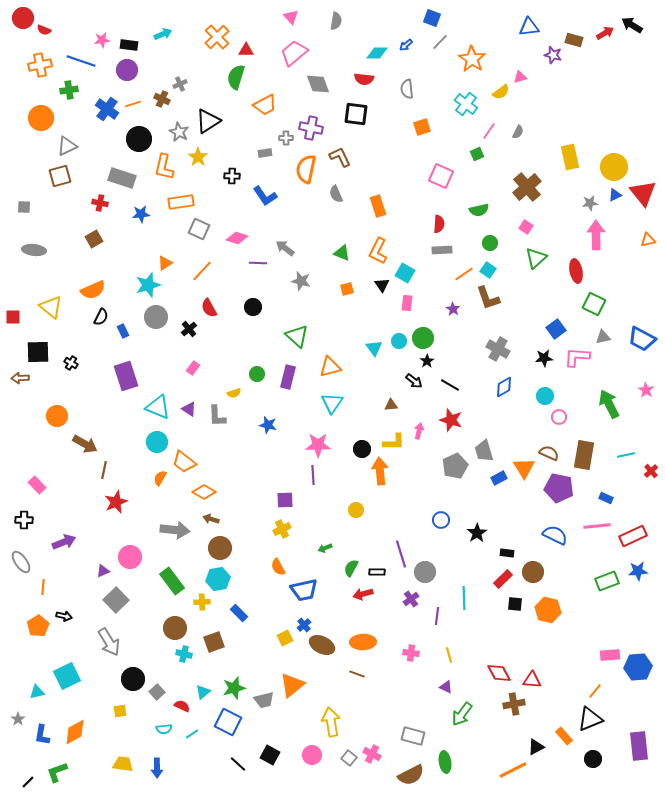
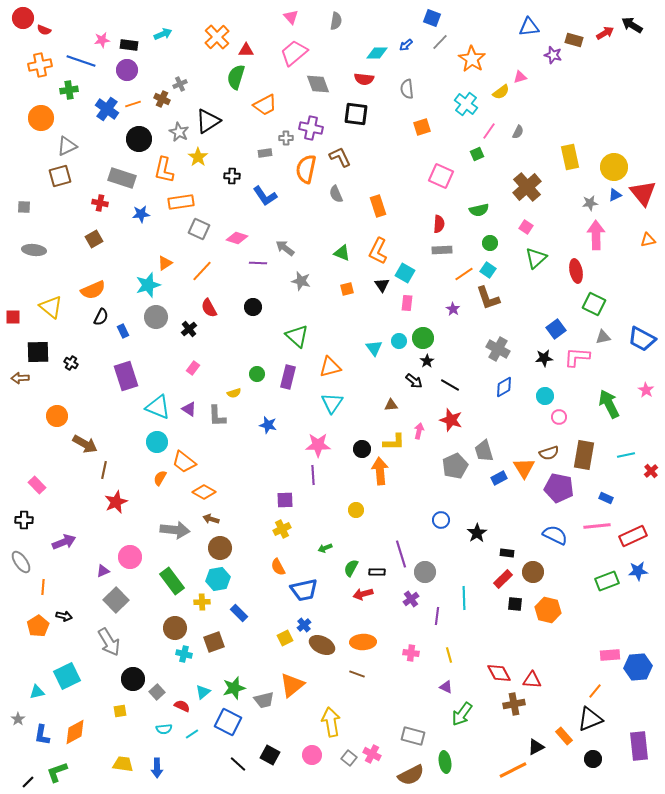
orange L-shape at (164, 167): moved 3 px down
brown semicircle at (549, 453): rotated 138 degrees clockwise
